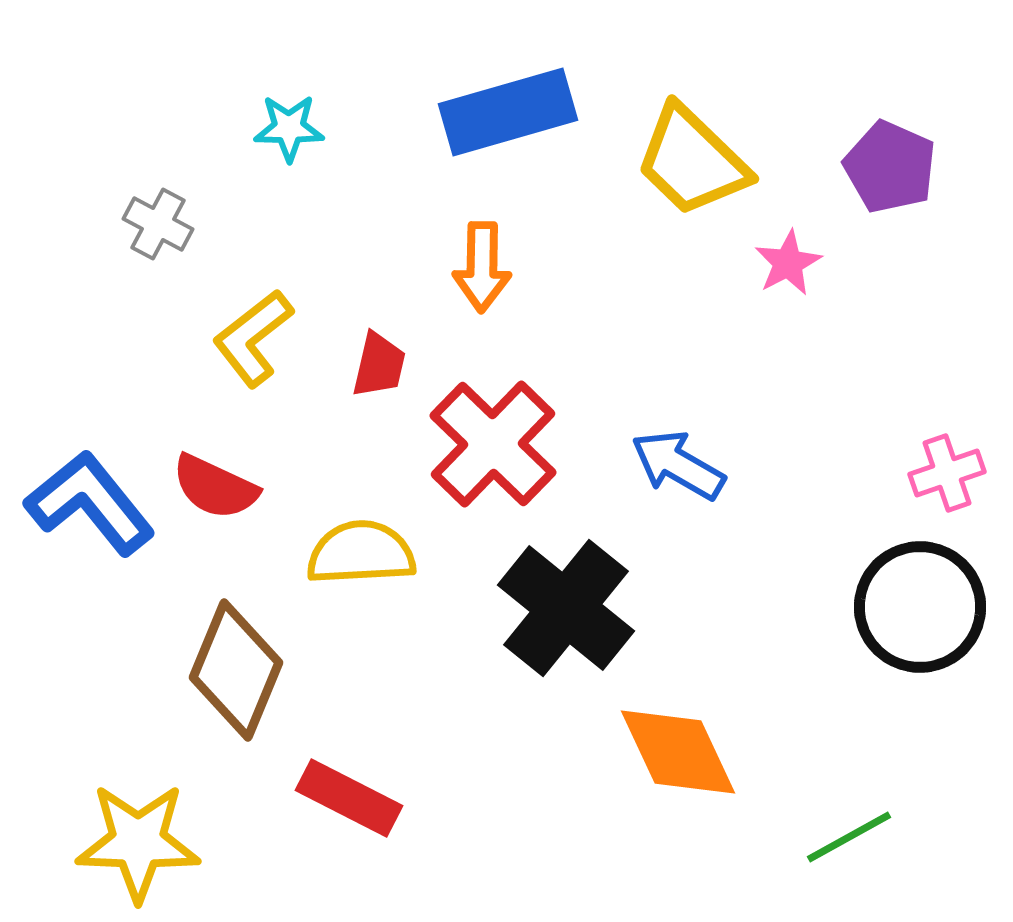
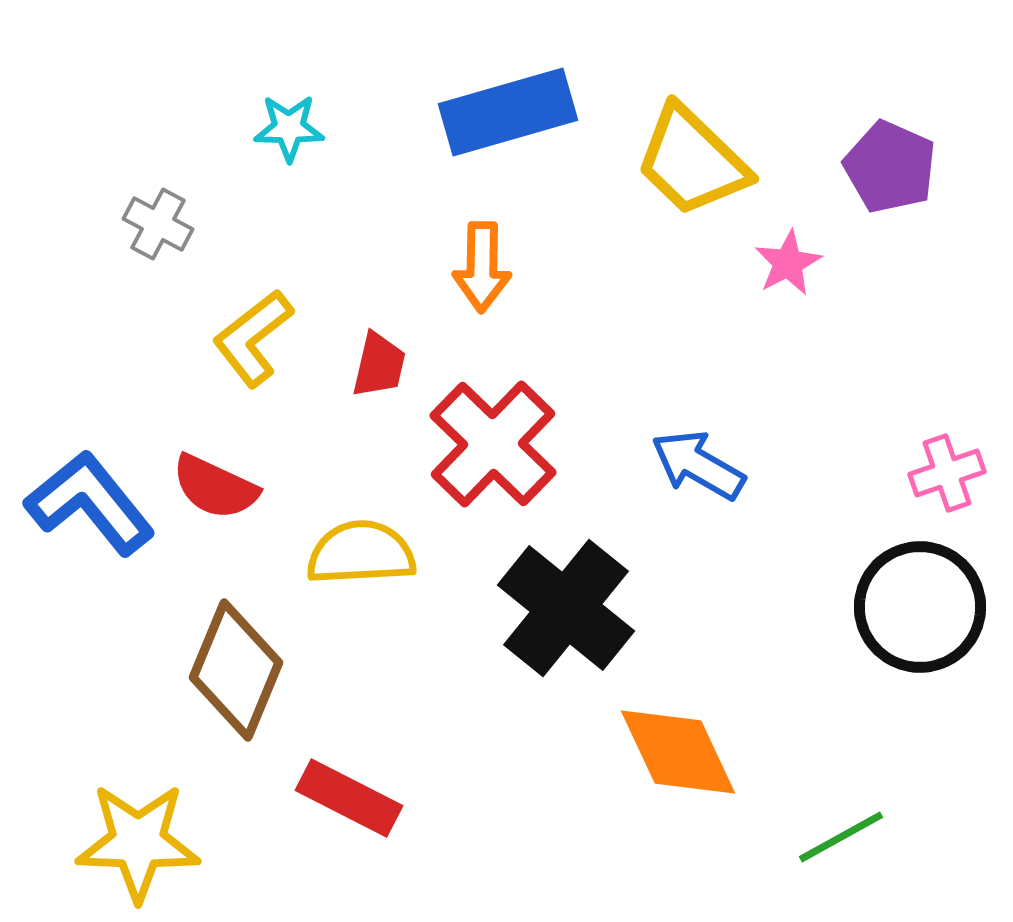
blue arrow: moved 20 px right
green line: moved 8 px left
